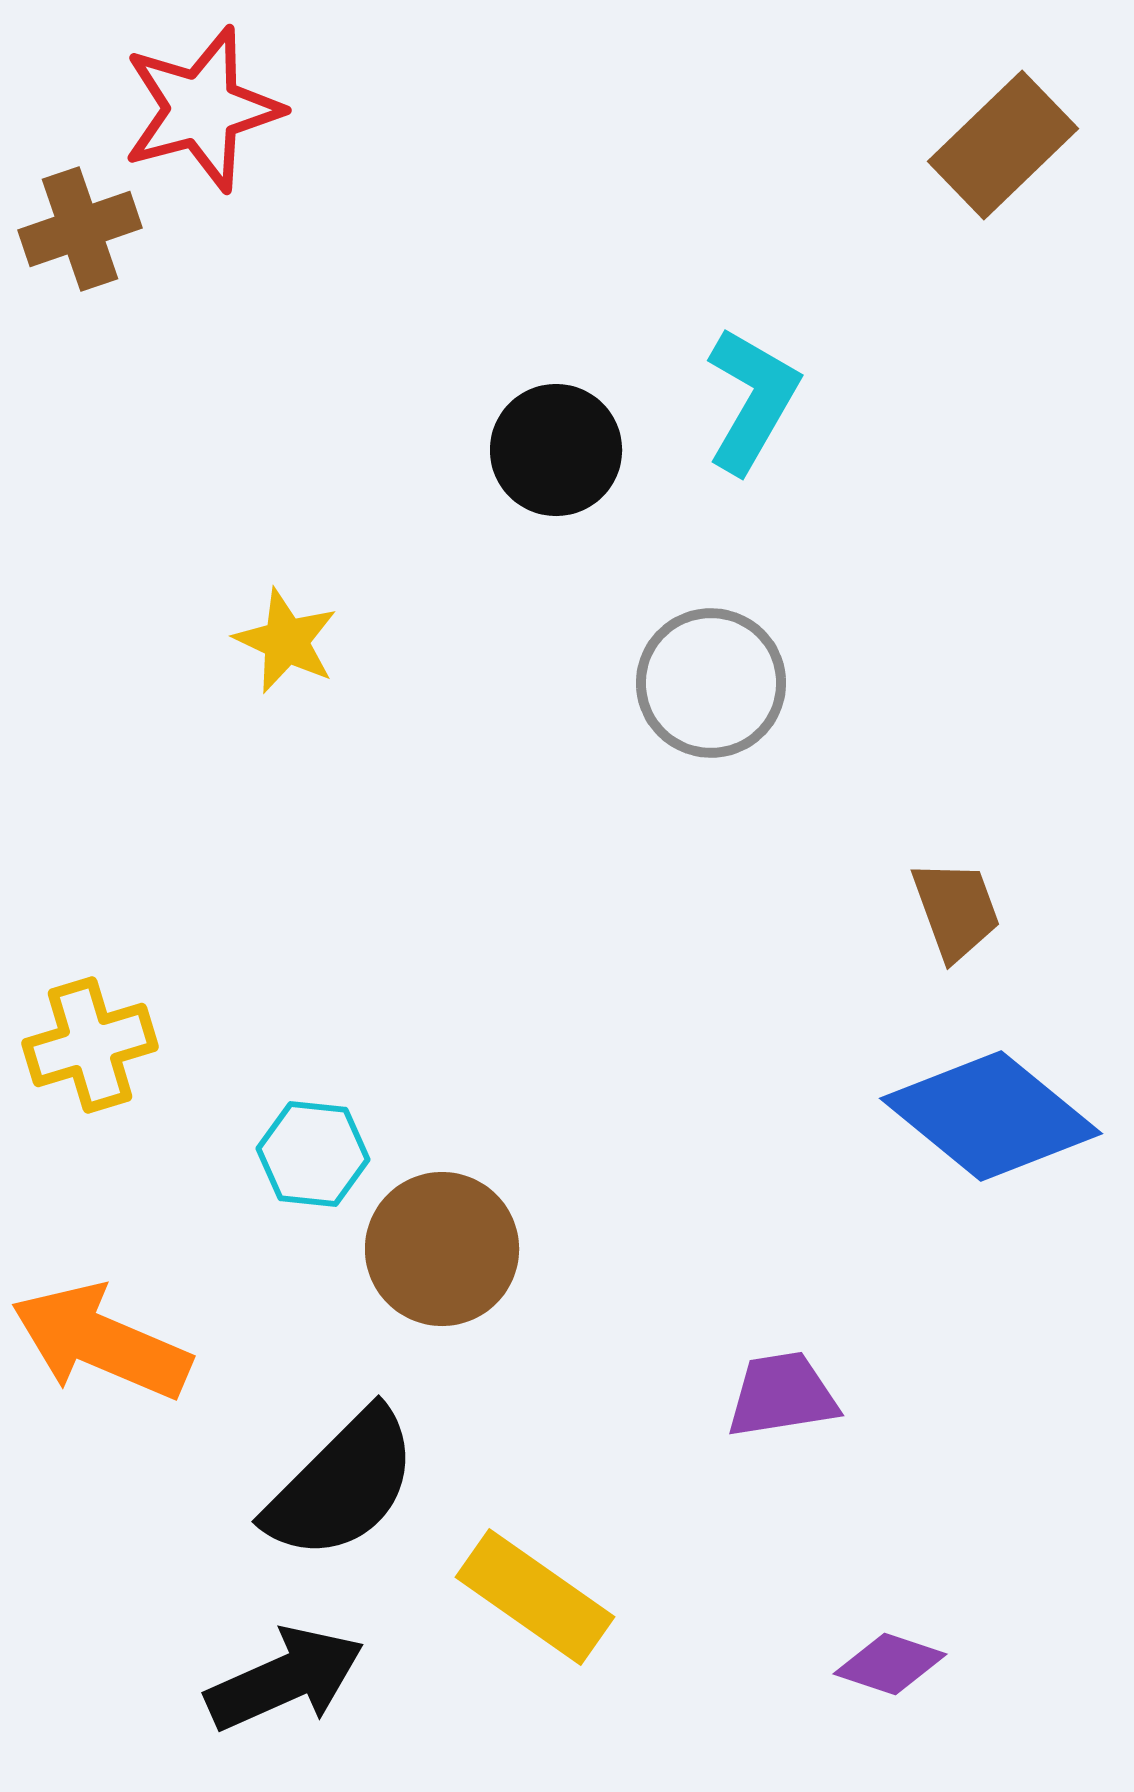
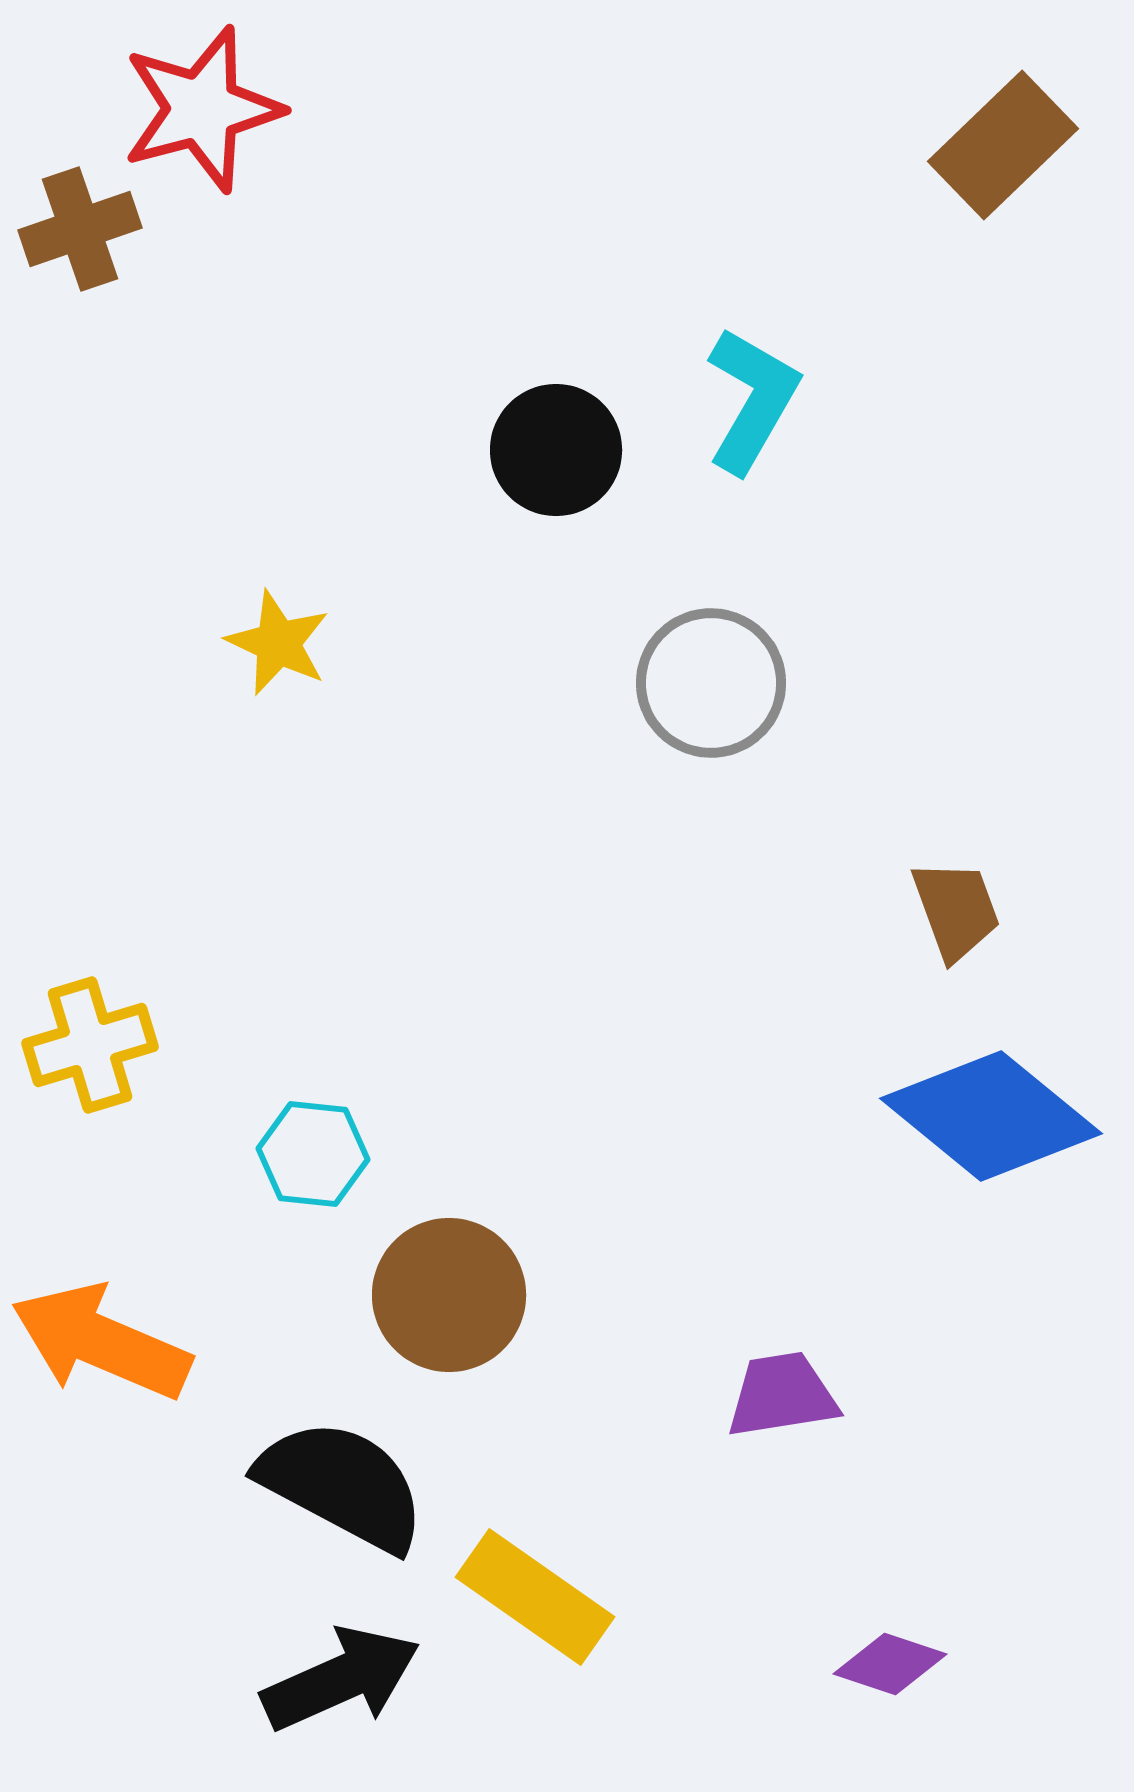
yellow star: moved 8 px left, 2 px down
brown circle: moved 7 px right, 46 px down
black semicircle: rotated 107 degrees counterclockwise
black arrow: moved 56 px right
